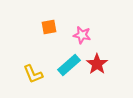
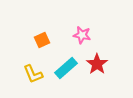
orange square: moved 7 px left, 13 px down; rotated 14 degrees counterclockwise
cyan rectangle: moved 3 px left, 3 px down
